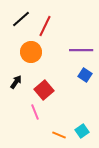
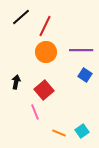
black line: moved 2 px up
orange circle: moved 15 px right
black arrow: rotated 24 degrees counterclockwise
orange line: moved 2 px up
